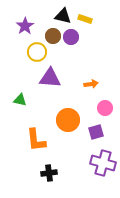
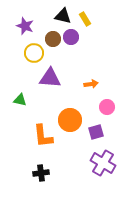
yellow rectangle: rotated 40 degrees clockwise
purple star: rotated 18 degrees counterclockwise
brown circle: moved 3 px down
yellow circle: moved 3 px left, 1 px down
pink circle: moved 2 px right, 1 px up
orange circle: moved 2 px right
orange L-shape: moved 7 px right, 4 px up
purple cross: rotated 15 degrees clockwise
black cross: moved 8 px left
